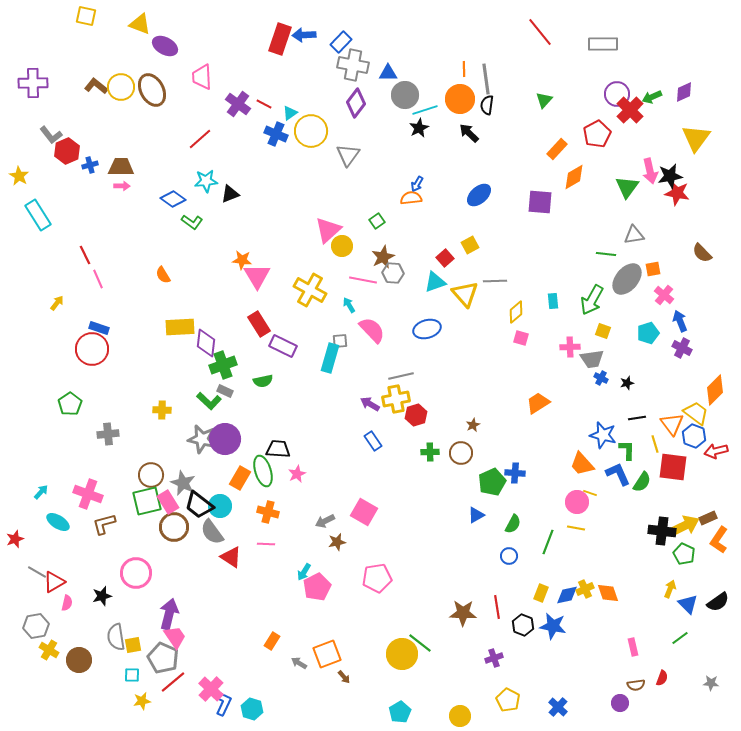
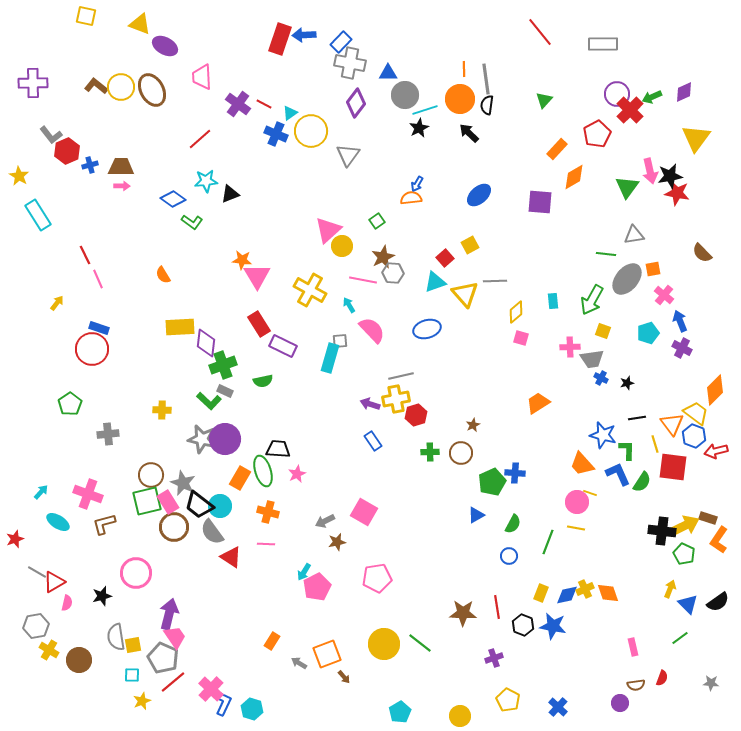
gray cross at (353, 65): moved 3 px left, 2 px up
purple arrow at (370, 404): rotated 12 degrees counterclockwise
brown rectangle at (708, 518): rotated 42 degrees clockwise
yellow circle at (402, 654): moved 18 px left, 10 px up
yellow star at (142, 701): rotated 12 degrees counterclockwise
